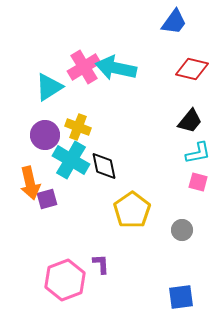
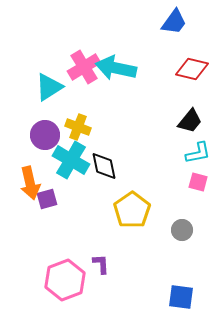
blue square: rotated 16 degrees clockwise
